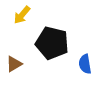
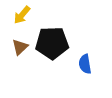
black pentagon: rotated 16 degrees counterclockwise
brown triangle: moved 6 px right, 17 px up; rotated 12 degrees counterclockwise
